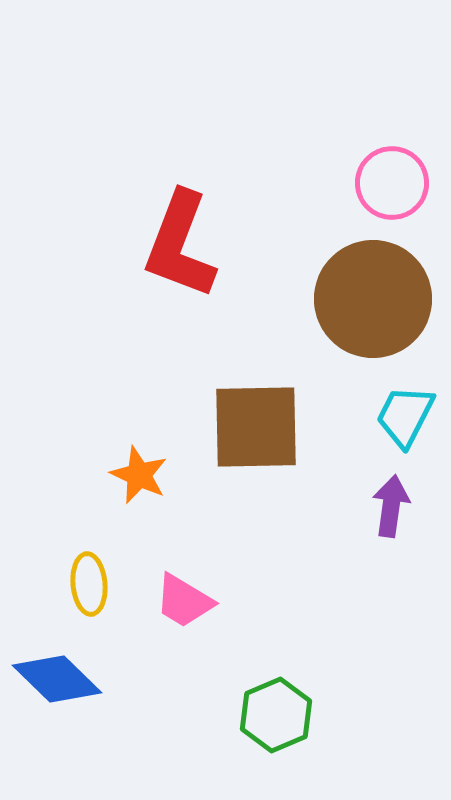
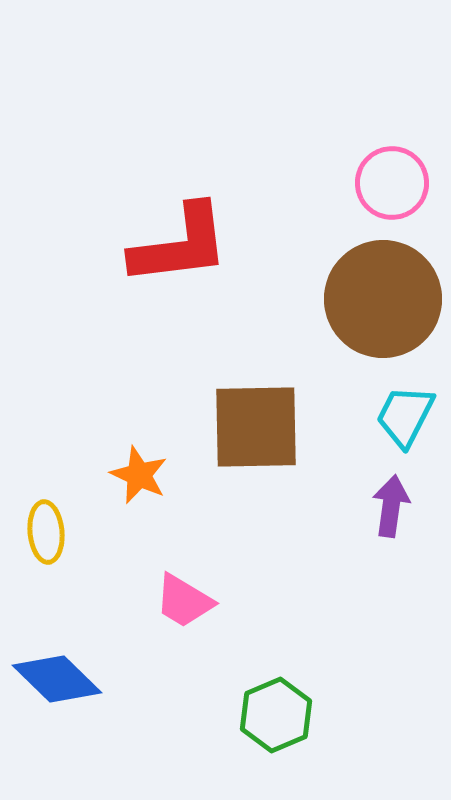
red L-shape: rotated 118 degrees counterclockwise
brown circle: moved 10 px right
yellow ellipse: moved 43 px left, 52 px up
